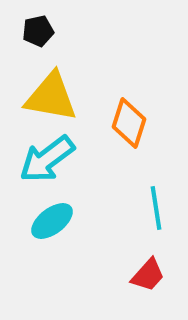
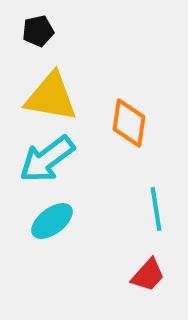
orange diamond: rotated 9 degrees counterclockwise
cyan line: moved 1 px down
